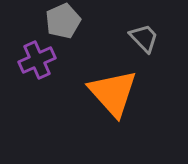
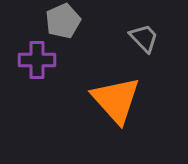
purple cross: rotated 24 degrees clockwise
orange triangle: moved 3 px right, 7 px down
